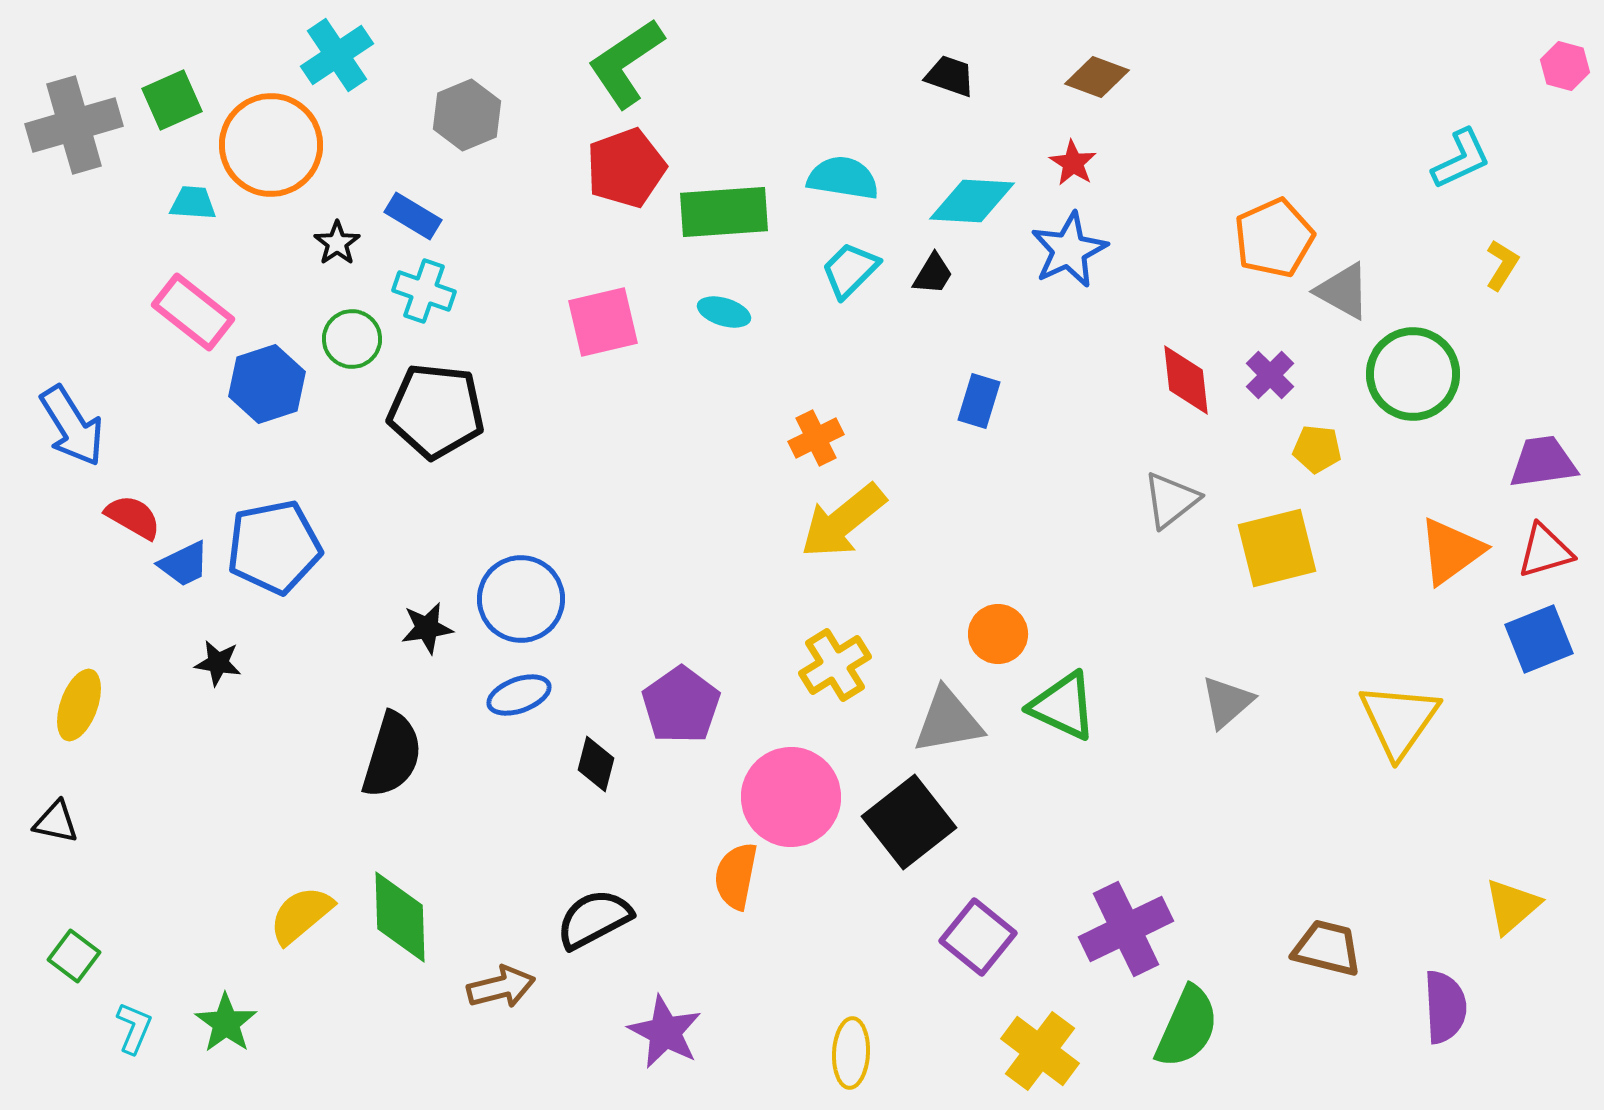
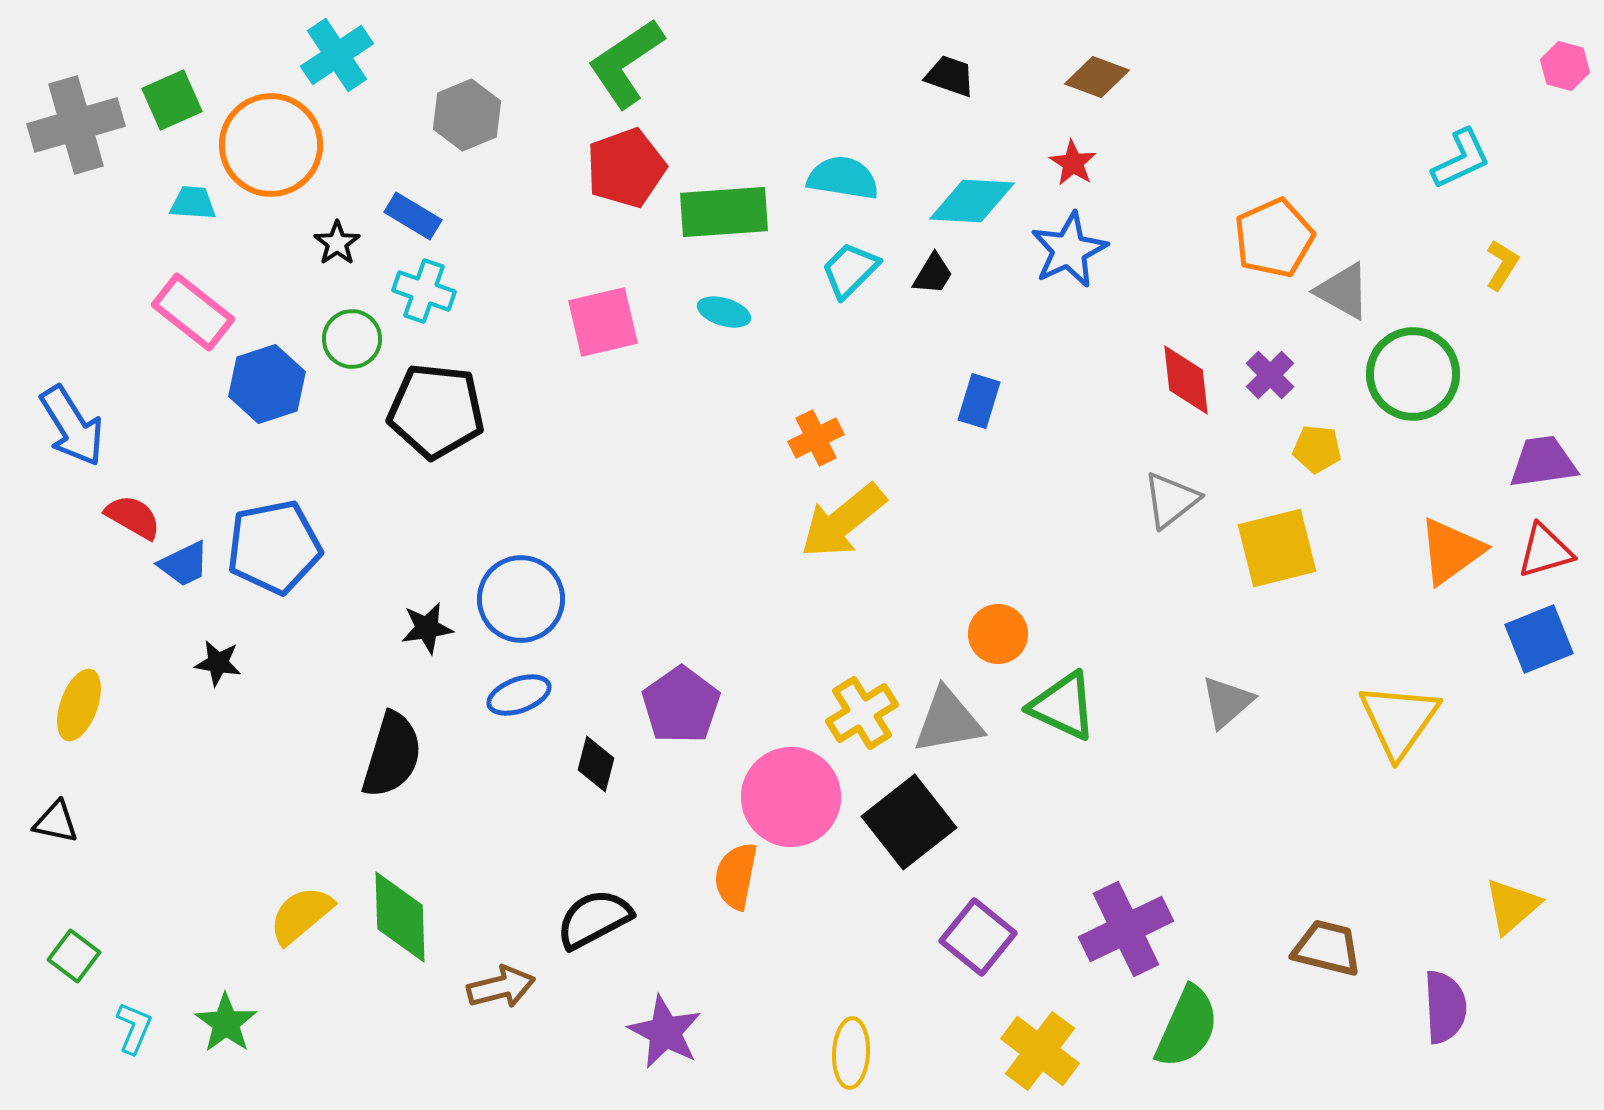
gray cross at (74, 125): moved 2 px right
yellow cross at (835, 665): moved 27 px right, 48 px down
